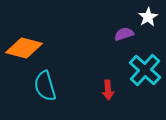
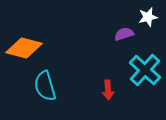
white star: rotated 18 degrees clockwise
